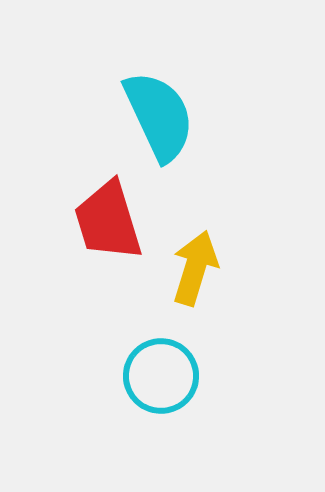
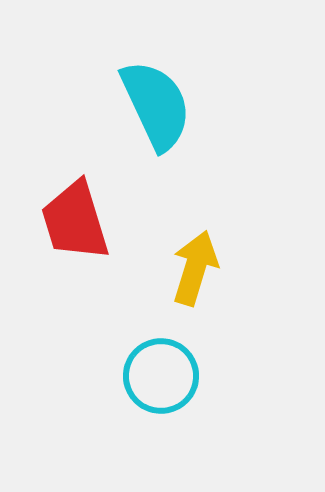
cyan semicircle: moved 3 px left, 11 px up
red trapezoid: moved 33 px left
